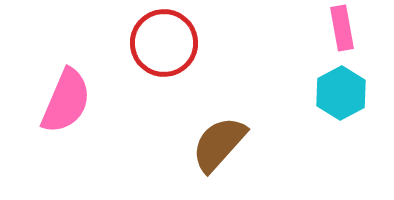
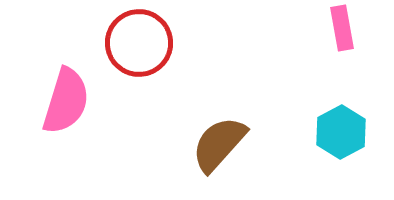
red circle: moved 25 px left
cyan hexagon: moved 39 px down
pink semicircle: rotated 6 degrees counterclockwise
